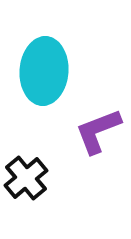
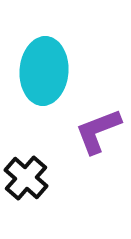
black cross: rotated 9 degrees counterclockwise
